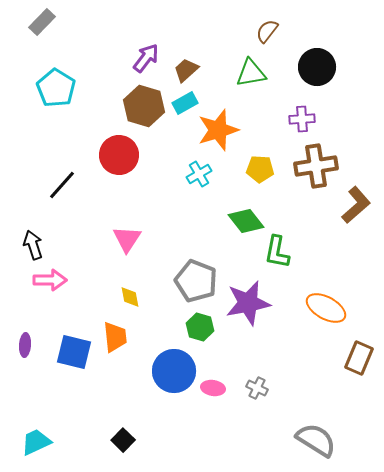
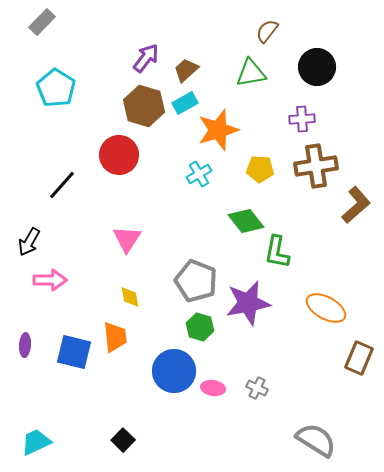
black arrow: moved 4 px left, 3 px up; rotated 132 degrees counterclockwise
